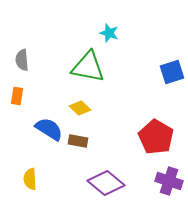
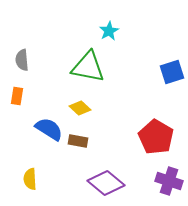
cyan star: moved 2 px up; rotated 24 degrees clockwise
